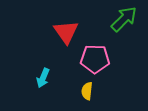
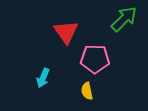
yellow semicircle: rotated 18 degrees counterclockwise
